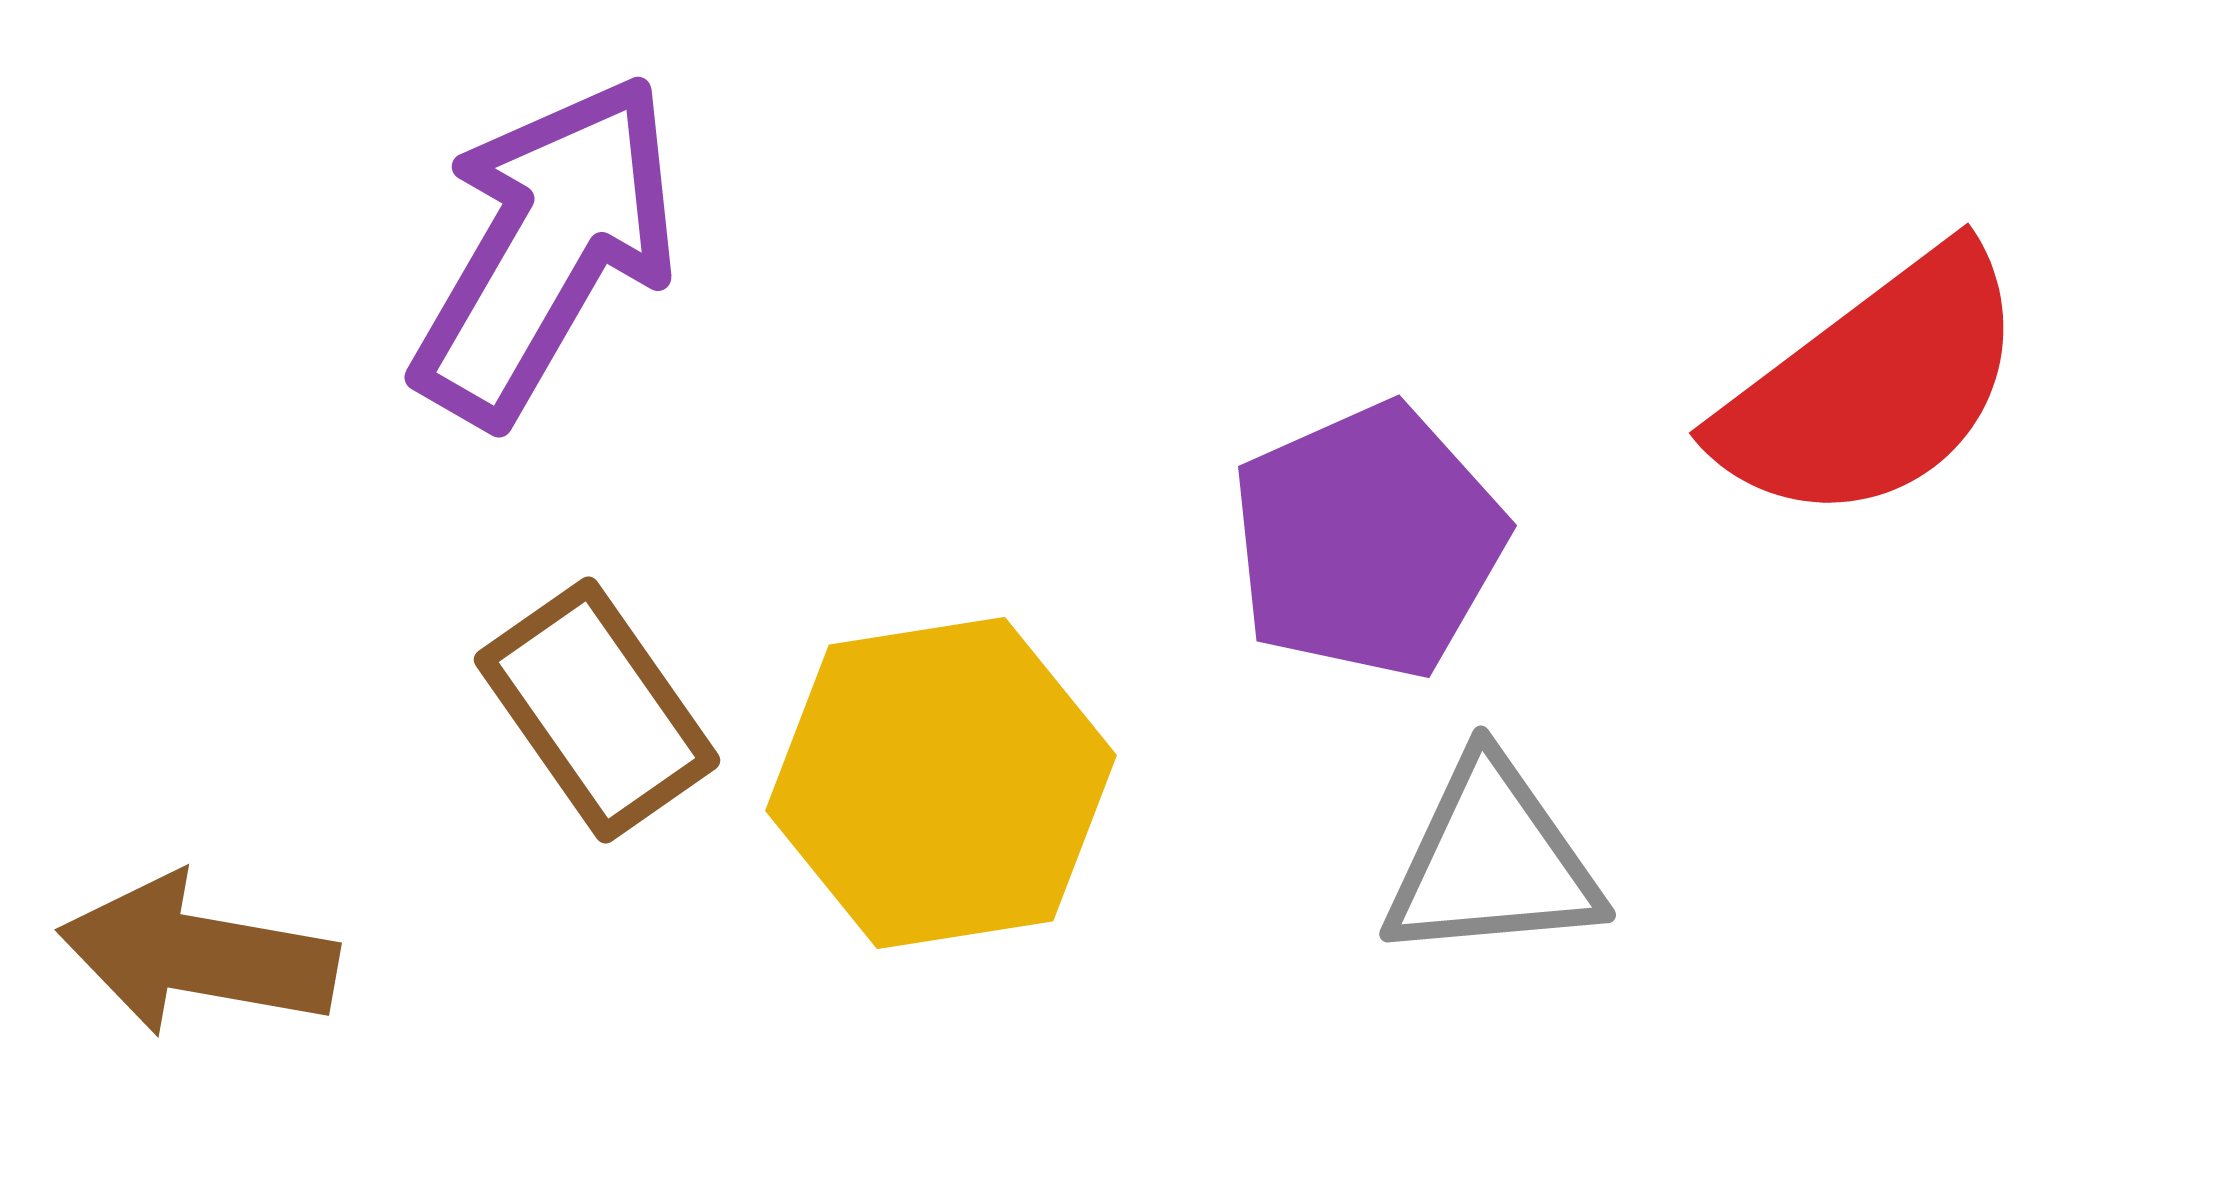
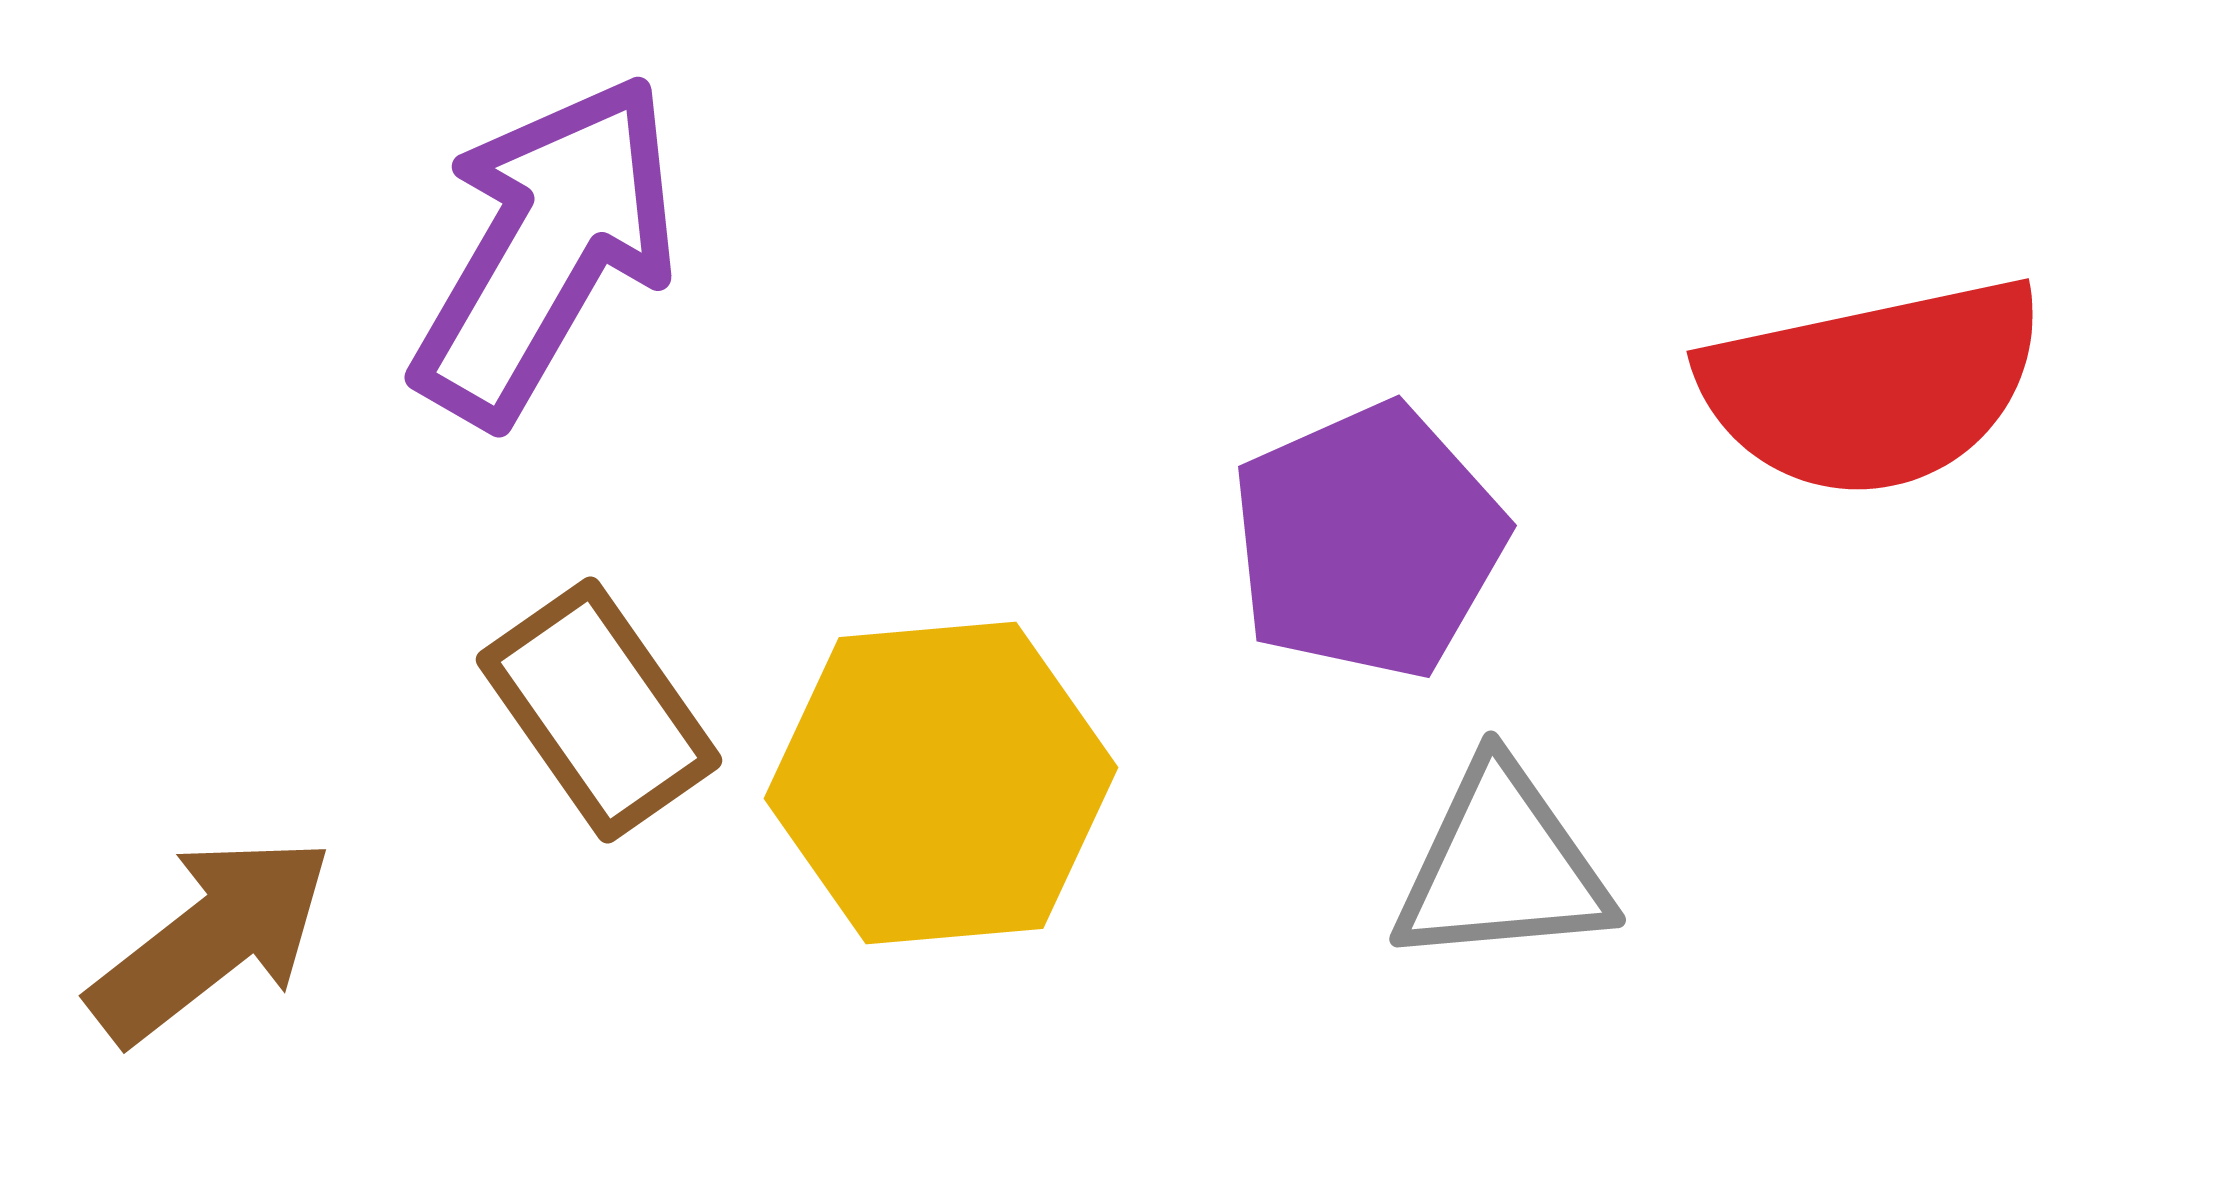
red semicircle: rotated 25 degrees clockwise
brown rectangle: moved 2 px right
yellow hexagon: rotated 4 degrees clockwise
gray triangle: moved 10 px right, 5 px down
brown arrow: moved 13 px right, 16 px up; rotated 132 degrees clockwise
